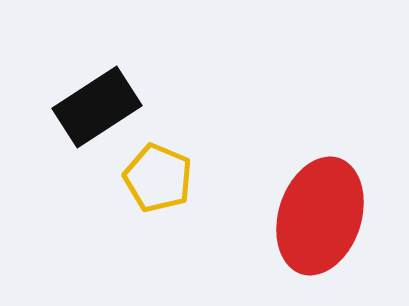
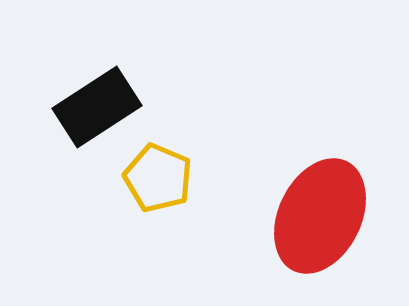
red ellipse: rotated 8 degrees clockwise
